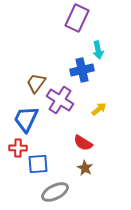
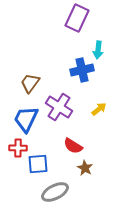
cyan arrow: rotated 18 degrees clockwise
brown trapezoid: moved 6 px left
purple cross: moved 1 px left, 7 px down
red semicircle: moved 10 px left, 3 px down
